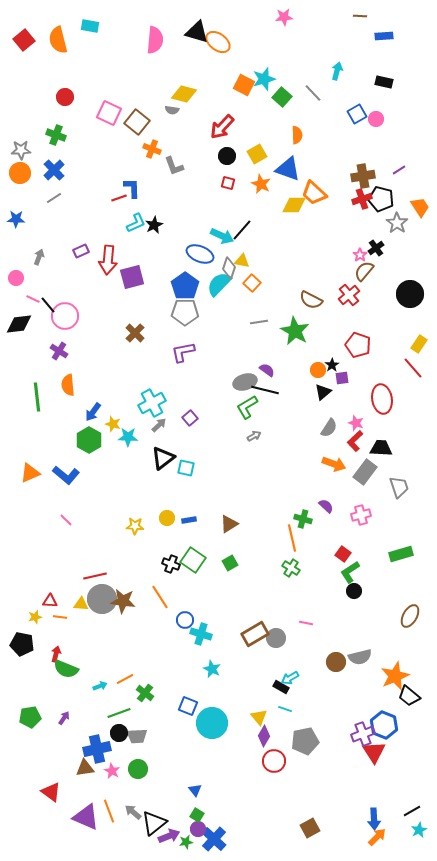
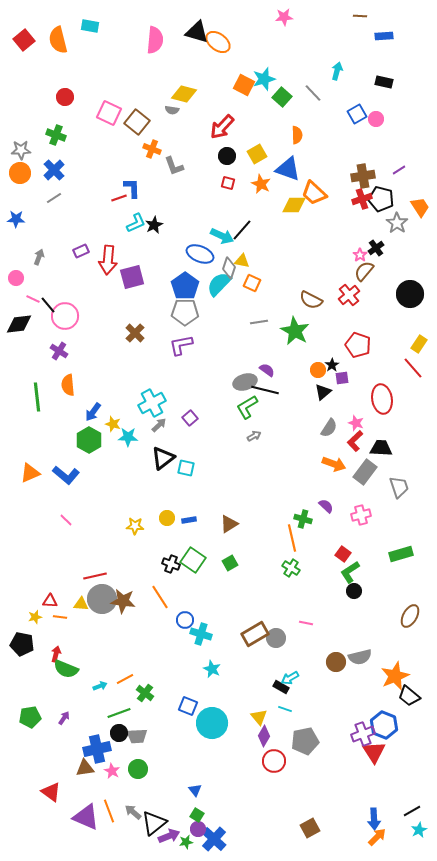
orange square at (252, 283): rotated 18 degrees counterclockwise
purple L-shape at (183, 352): moved 2 px left, 7 px up
